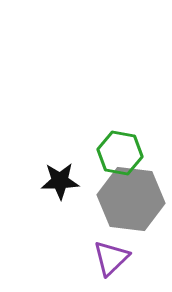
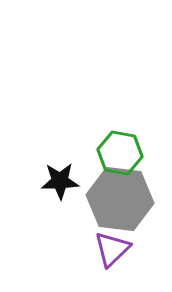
gray hexagon: moved 11 px left
purple triangle: moved 1 px right, 9 px up
